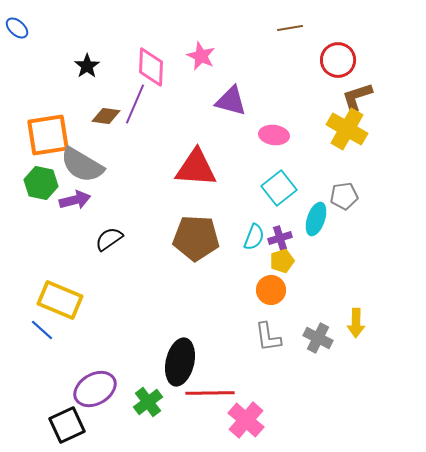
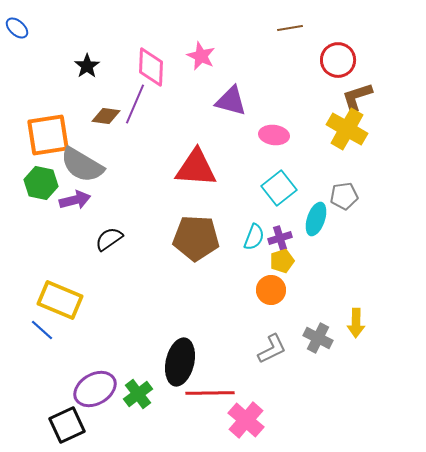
gray L-shape: moved 4 px right, 12 px down; rotated 108 degrees counterclockwise
green cross: moved 10 px left, 8 px up
